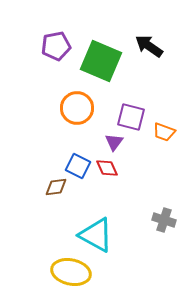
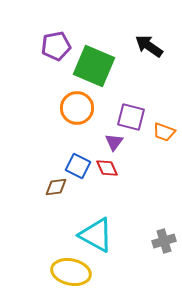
green square: moved 7 px left, 5 px down
gray cross: moved 21 px down; rotated 35 degrees counterclockwise
